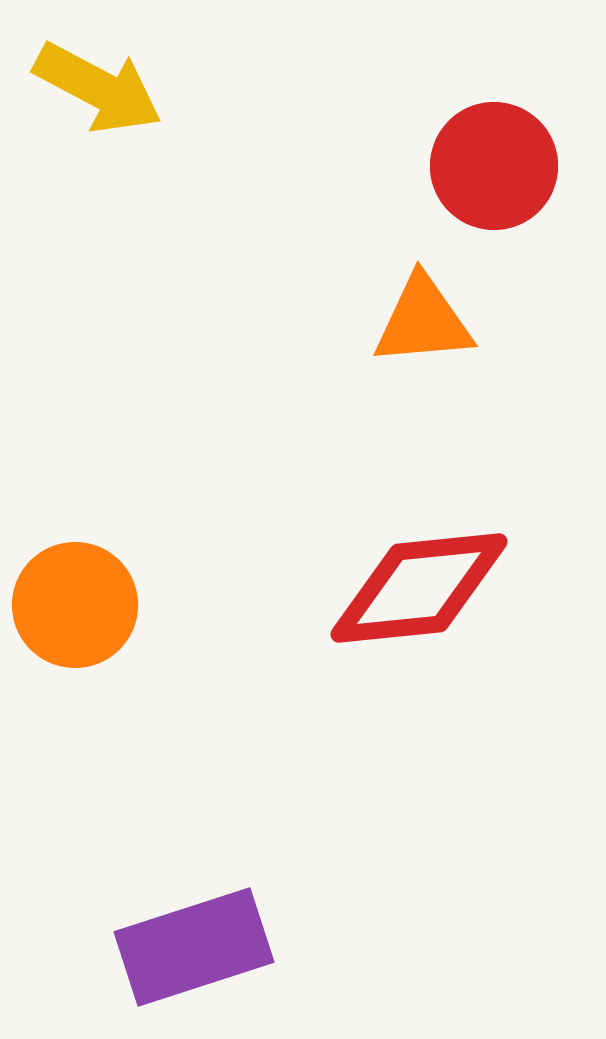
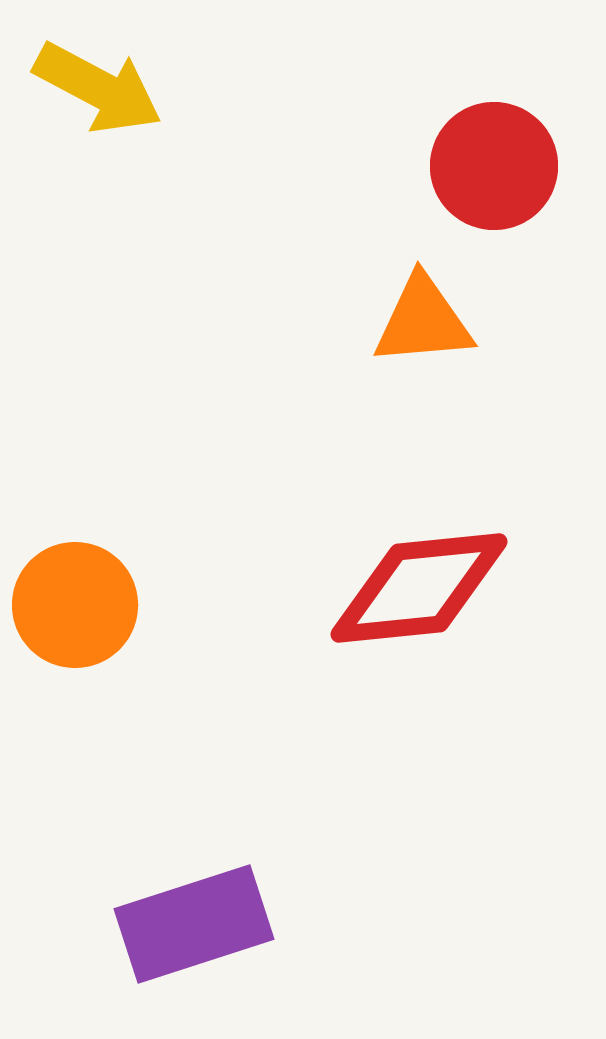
purple rectangle: moved 23 px up
